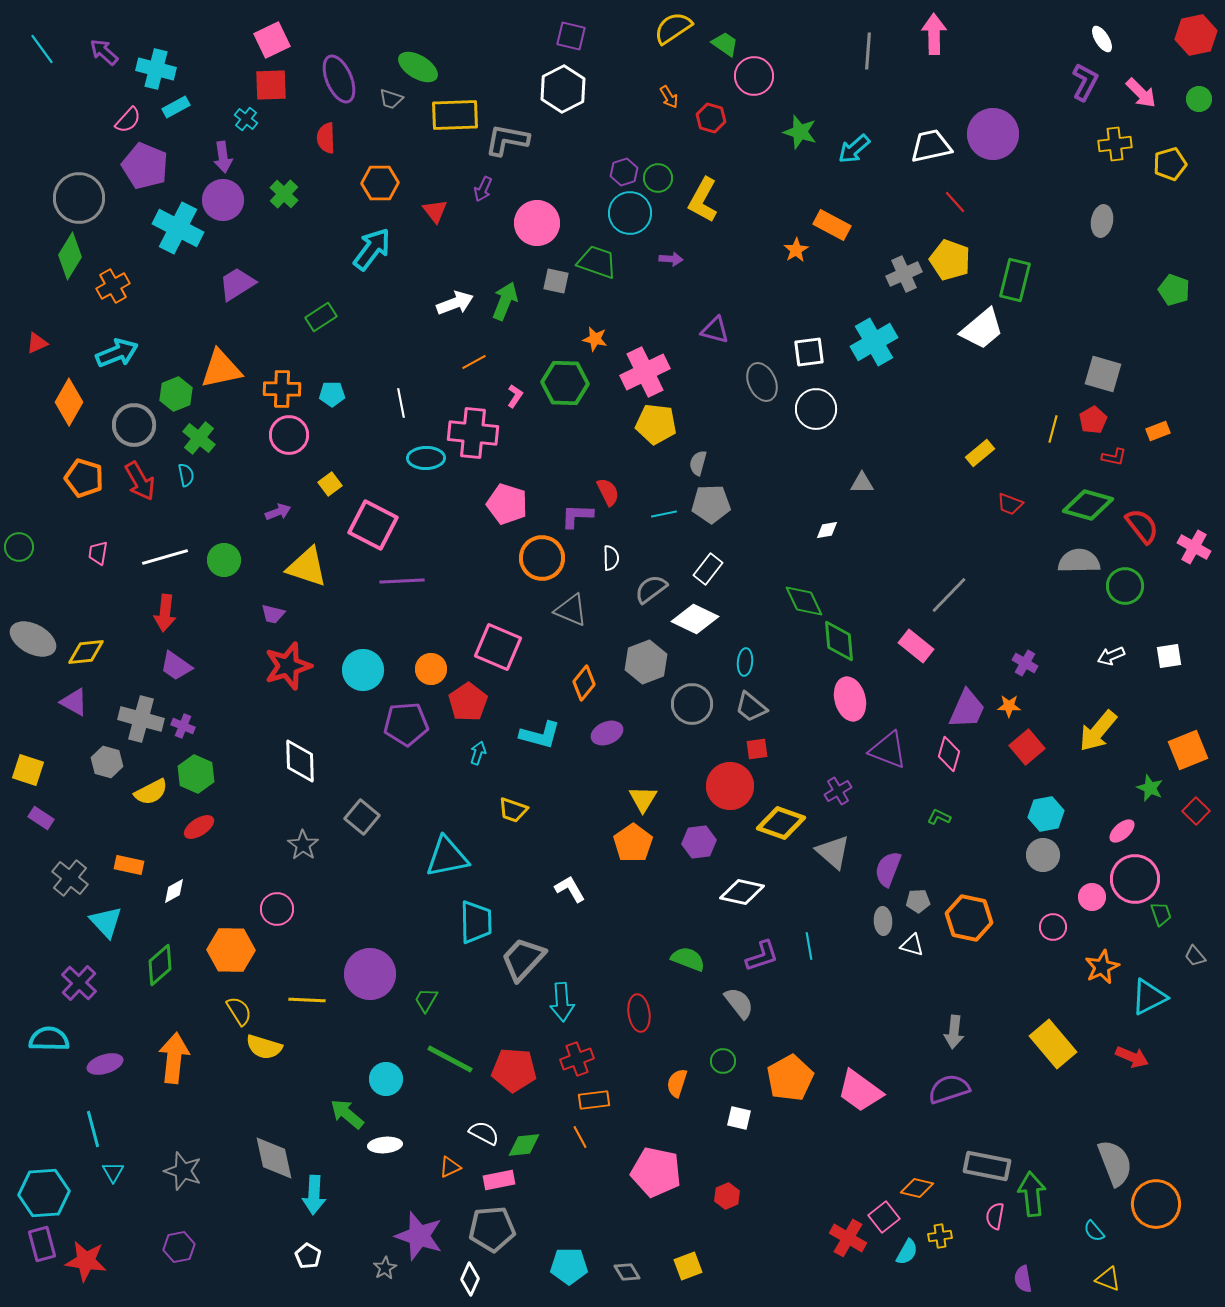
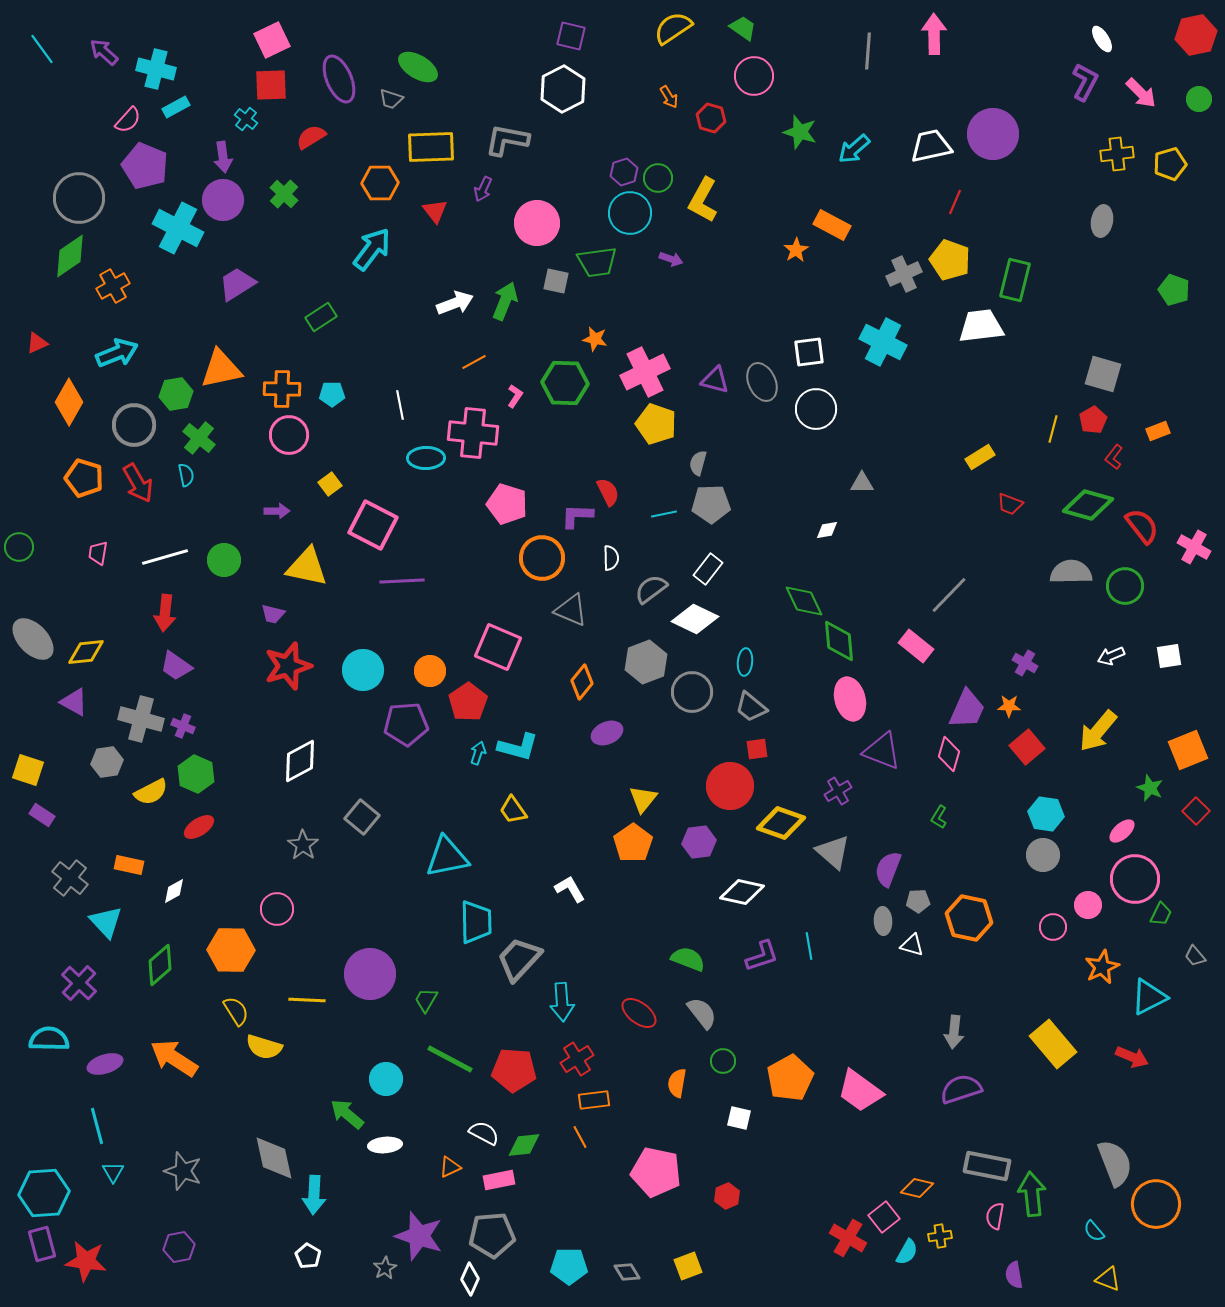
green trapezoid at (725, 44): moved 18 px right, 16 px up
yellow rectangle at (455, 115): moved 24 px left, 32 px down
red semicircle at (326, 138): moved 15 px left, 1 px up; rotated 60 degrees clockwise
yellow cross at (1115, 144): moved 2 px right, 10 px down
red line at (955, 202): rotated 65 degrees clockwise
green diamond at (70, 256): rotated 24 degrees clockwise
purple arrow at (671, 259): rotated 15 degrees clockwise
green trapezoid at (597, 262): rotated 153 degrees clockwise
white trapezoid at (982, 329): moved 1 px left, 3 px up; rotated 147 degrees counterclockwise
purple triangle at (715, 330): moved 50 px down
cyan cross at (874, 342): moved 9 px right; rotated 33 degrees counterclockwise
green hexagon at (176, 394): rotated 12 degrees clockwise
white line at (401, 403): moved 1 px left, 2 px down
yellow pentagon at (656, 424): rotated 12 degrees clockwise
yellow rectangle at (980, 453): moved 4 px down; rotated 8 degrees clockwise
red L-shape at (1114, 457): rotated 115 degrees clockwise
red arrow at (140, 481): moved 2 px left, 2 px down
purple arrow at (278, 512): moved 1 px left, 1 px up; rotated 20 degrees clockwise
gray semicircle at (1079, 561): moved 8 px left, 11 px down
yellow triangle at (307, 567): rotated 6 degrees counterclockwise
gray ellipse at (33, 639): rotated 18 degrees clockwise
orange circle at (431, 669): moved 1 px left, 2 px down
orange diamond at (584, 683): moved 2 px left, 1 px up
gray circle at (692, 704): moved 12 px up
cyan L-shape at (540, 735): moved 22 px left, 12 px down
purple triangle at (888, 750): moved 6 px left, 1 px down
white diamond at (300, 761): rotated 63 degrees clockwise
gray hexagon at (107, 762): rotated 24 degrees counterclockwise
yellow triangle at (643, 799): rotated 8 degrees clockwise
yellow trapezoid at (513, 810): rotated 36 degrees clockwise
cyan hexagon at (1046, 814): rotated 20 degrees clockwise
green L-shape at (939, 817): rotated 85 degrees counterclockwise
purple rectangle at (41, 818): moved 1 px right, 3 px up
pink circle at (1092, 897): moved 4 px left, 8 px down
green trapezoid at (1161, 914): rotated 45 degrees clockwise
gray trapezoid at (523, 959): moved 4 px left
gray semicircle at (739, 1003): moved 37 px left, 10 px down
yellow semicircle at (239, 1011): moved 3 px left
red ellipse at (639, 1013): rotated 45 degrees counterclockwise
orange arrow at (174, 1058): rotated 63 degrees counterclockwise
red cross at (577, 1059): rotated 12 degrees counterclockwise
orange semicircle at (677, 1083): rotated 8 degrees counterclockwise
purple semicircle at (949, 1089): moved 12 px right
cyan line at (93, 1129): moved 4 px right, 3 px up
gray pentagon at (492, 1229): moved 6 px down
purple semicircle at (1023, 1279): moved 9 px left, 4 px up
